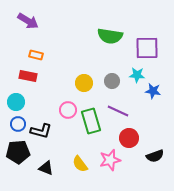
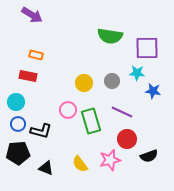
purple arrow: moved 4 px right, 6 px up
cyan star: moved 2 px up
purple line: moved 4 px right, 1 px down
red circle: moved 2 px left, 1 px down
black pentagon: moved 1 px down
black semicircle: moved 6 px left
